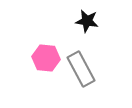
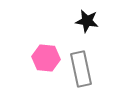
gray rectangle: rotated 16 degrees clockwise
